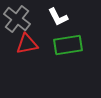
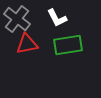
white L-shape: moved 1 px left, 1 px down
